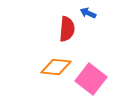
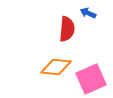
pink square: rotated 28 degrees clockwise
